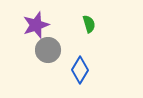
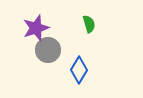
purple star: moved 3 px down
blue diamond: moved 1 px left
